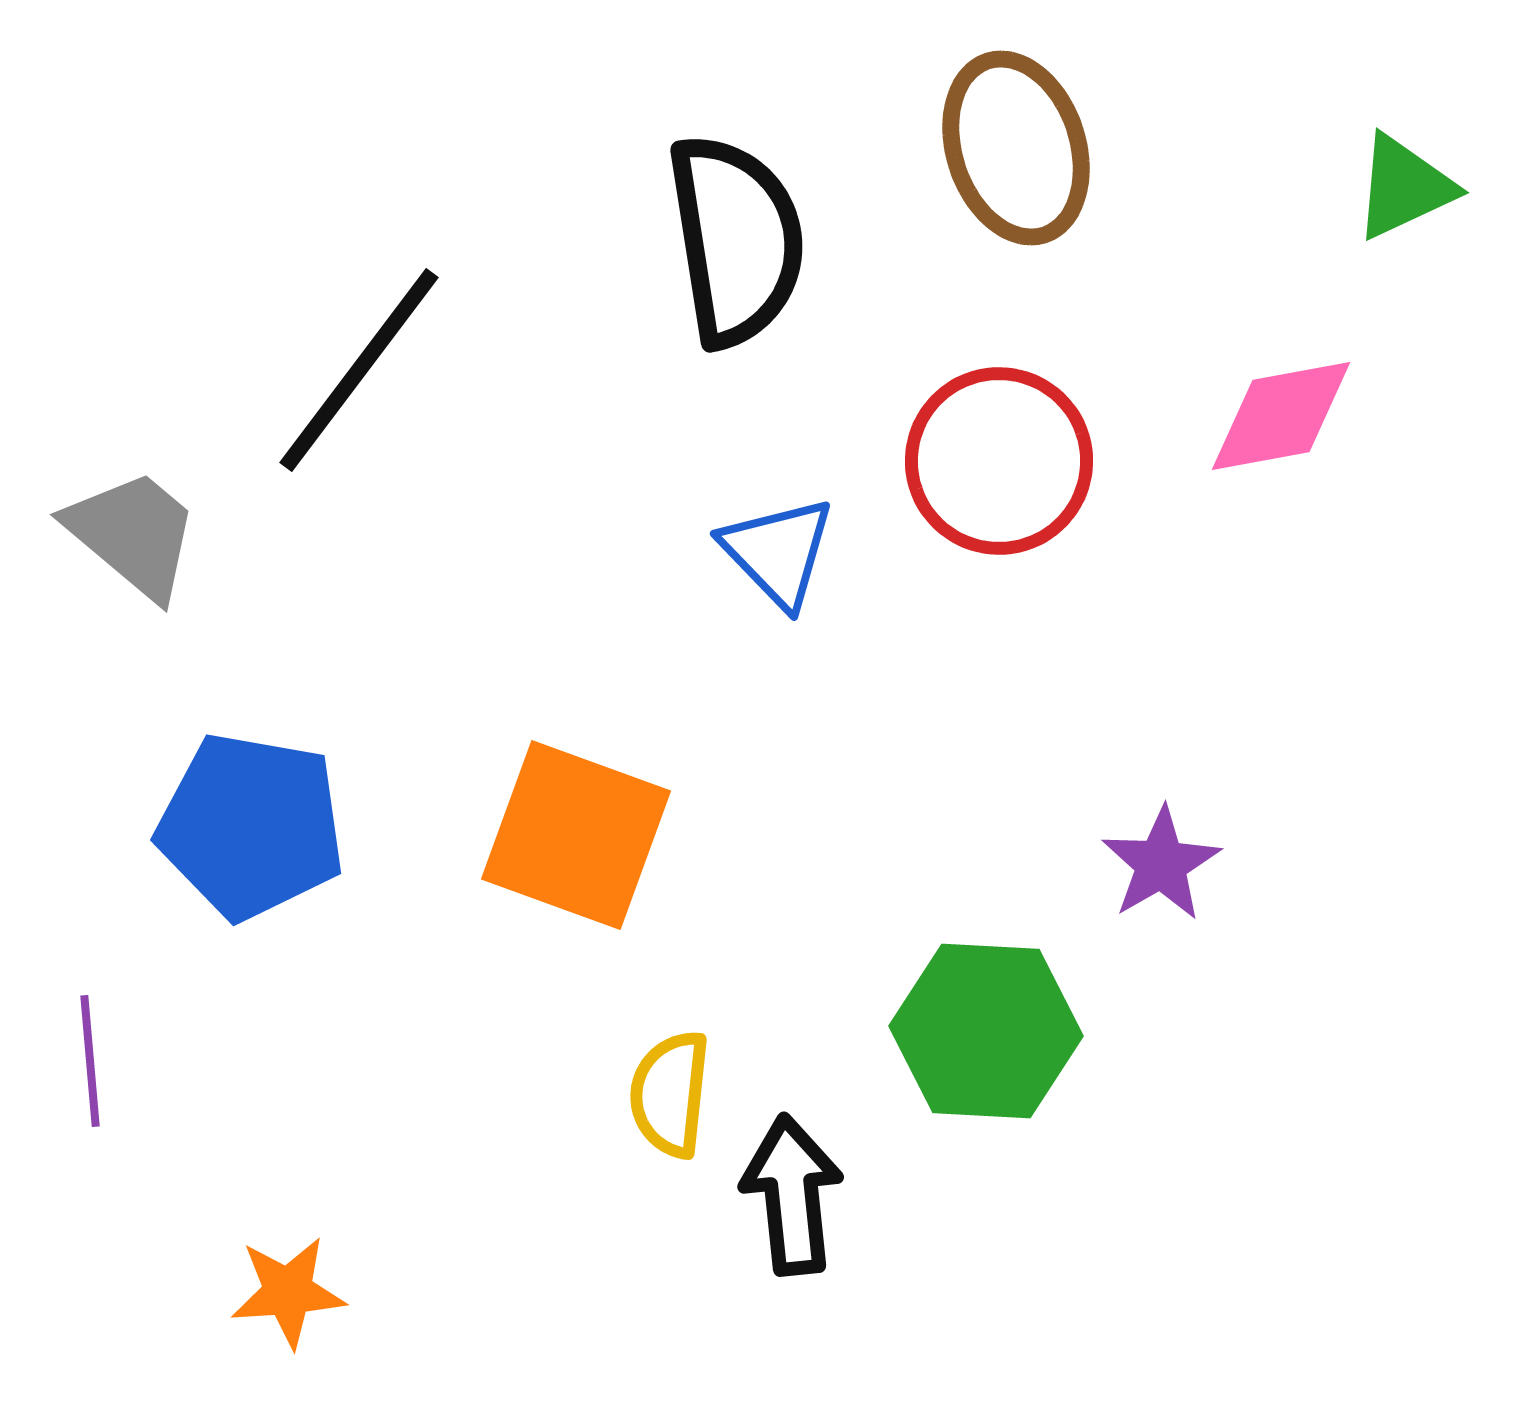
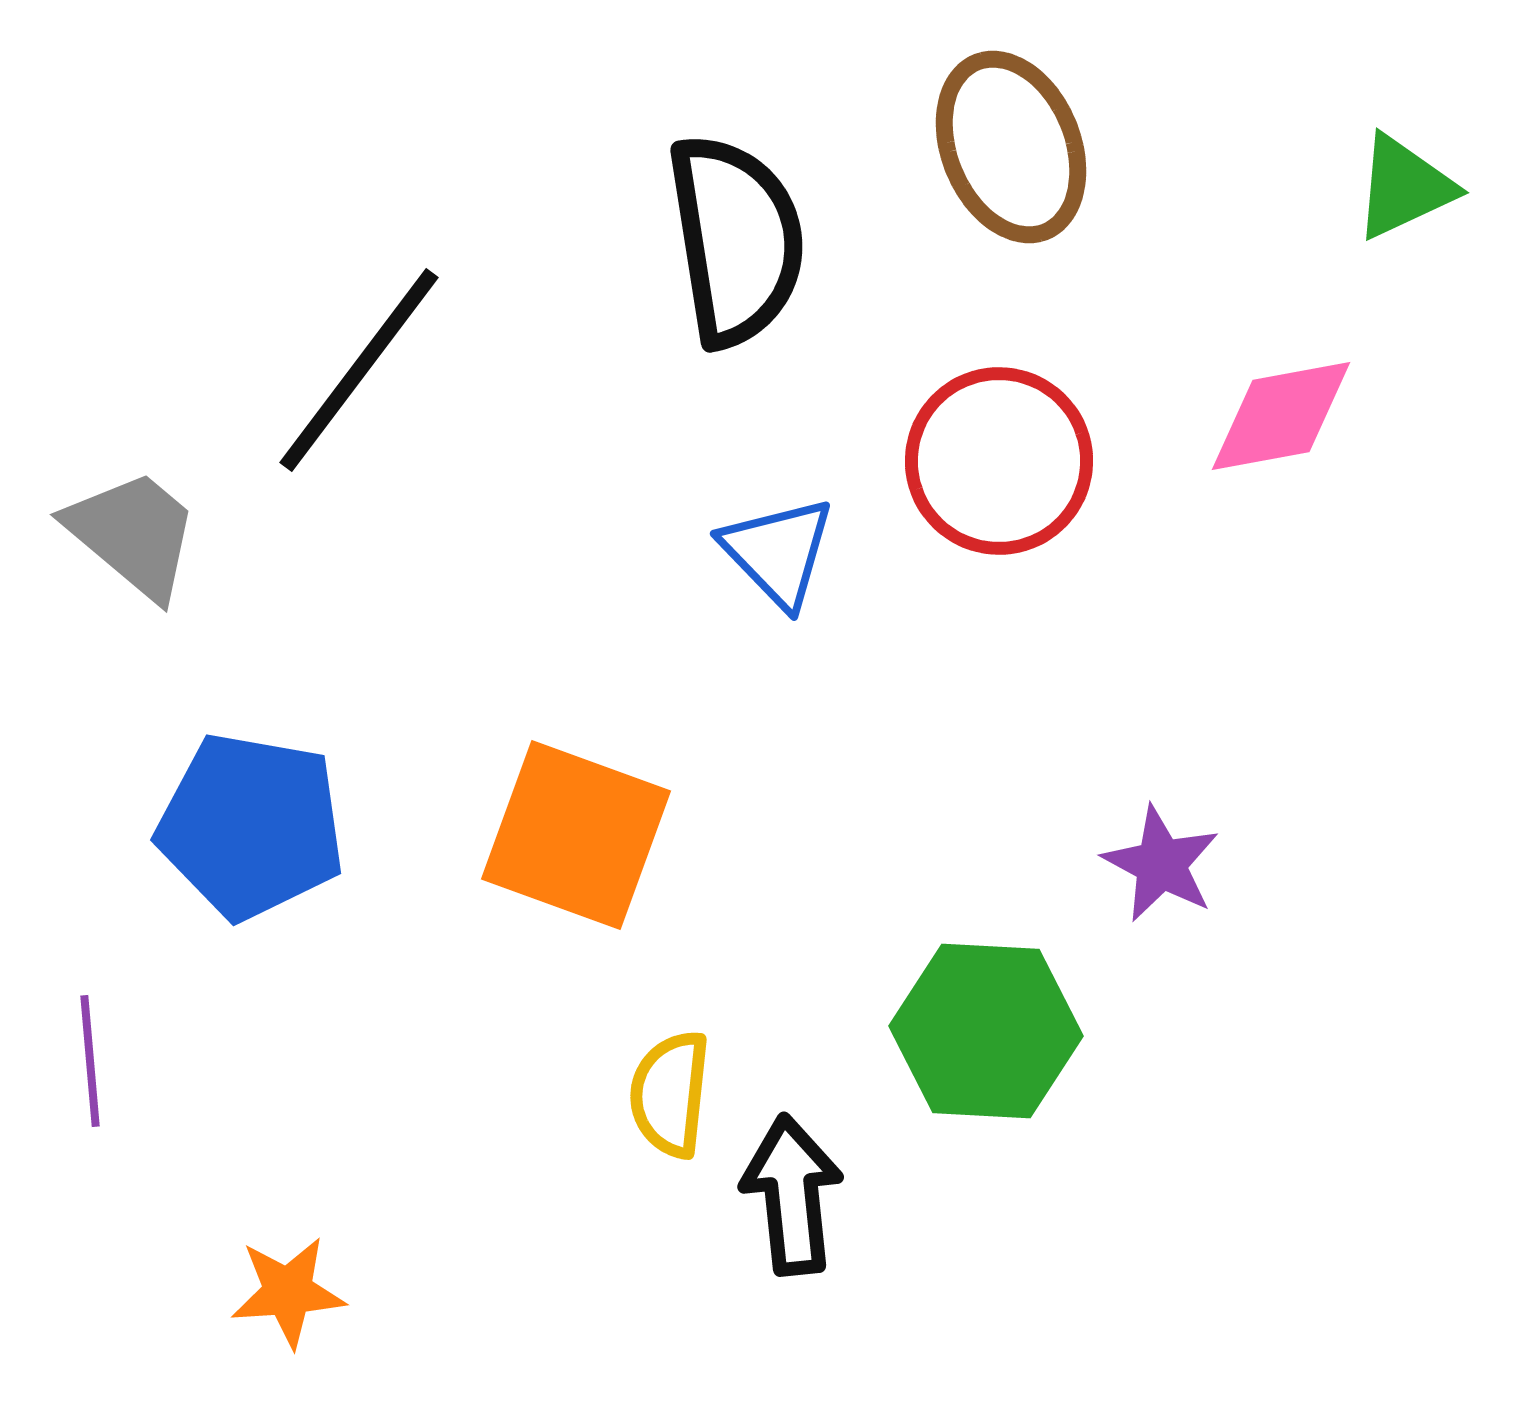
brown ellipse: moved 5 px left, 1 px up; rotated 4 degrees counterclockwise
purple star: rotated 14 degrees counterclockwise
